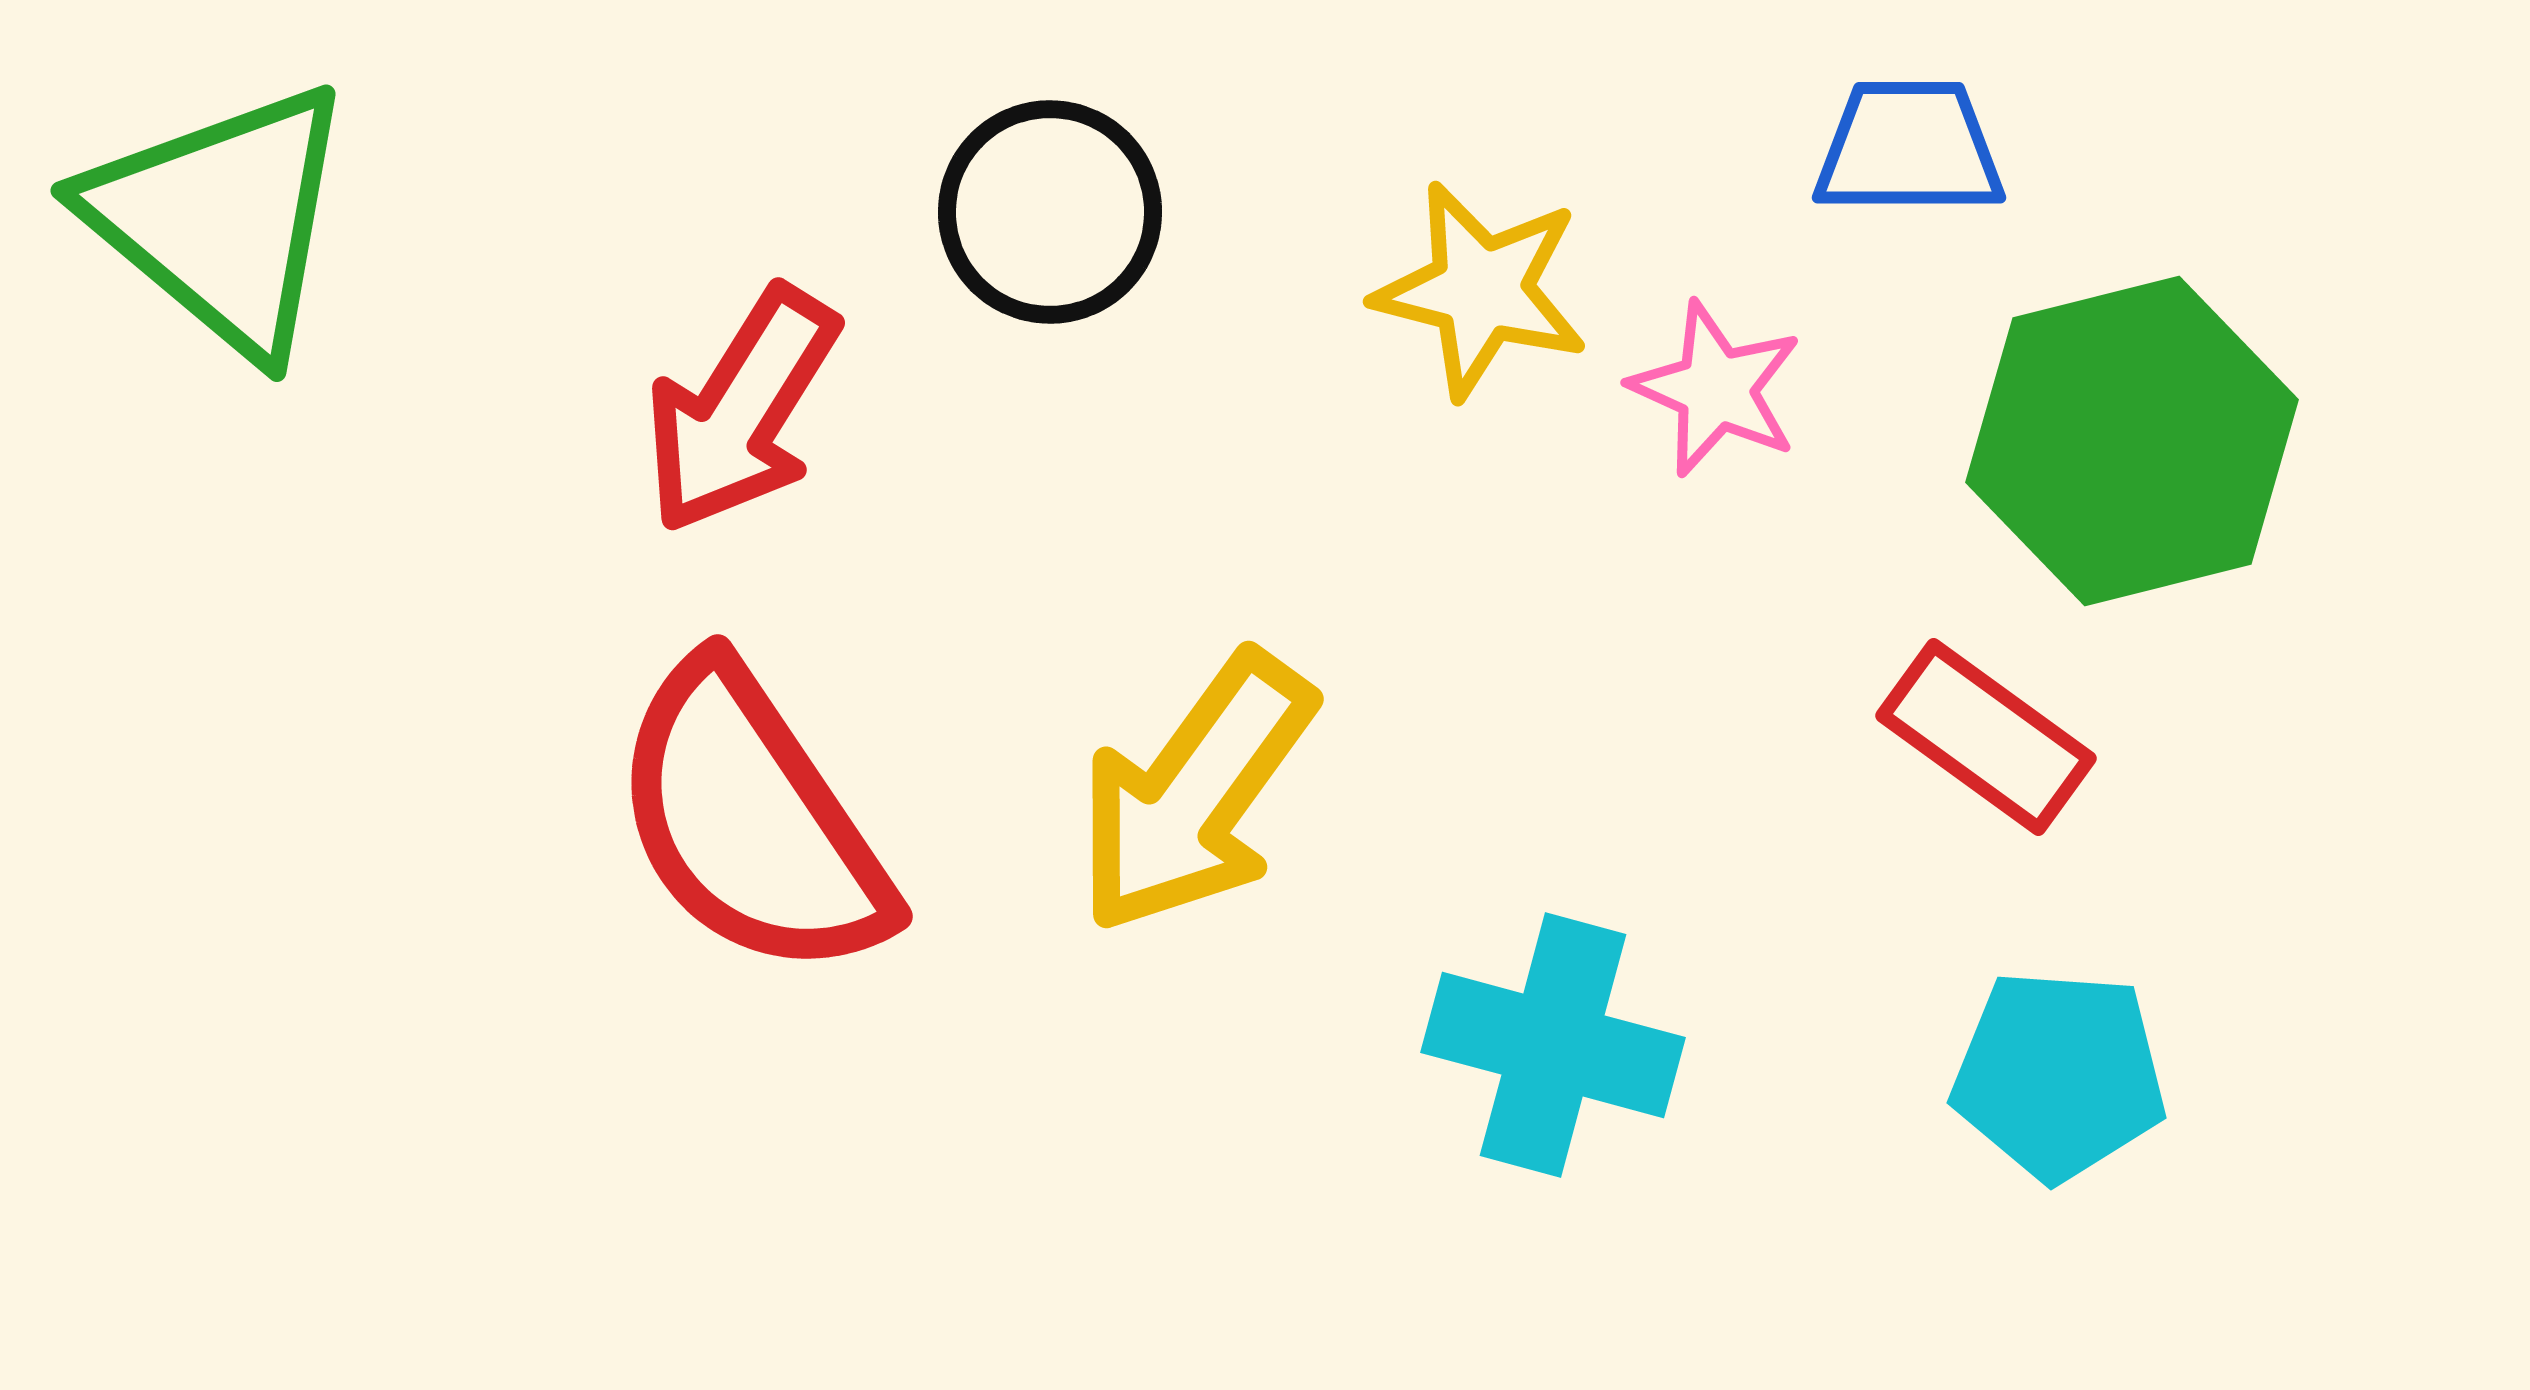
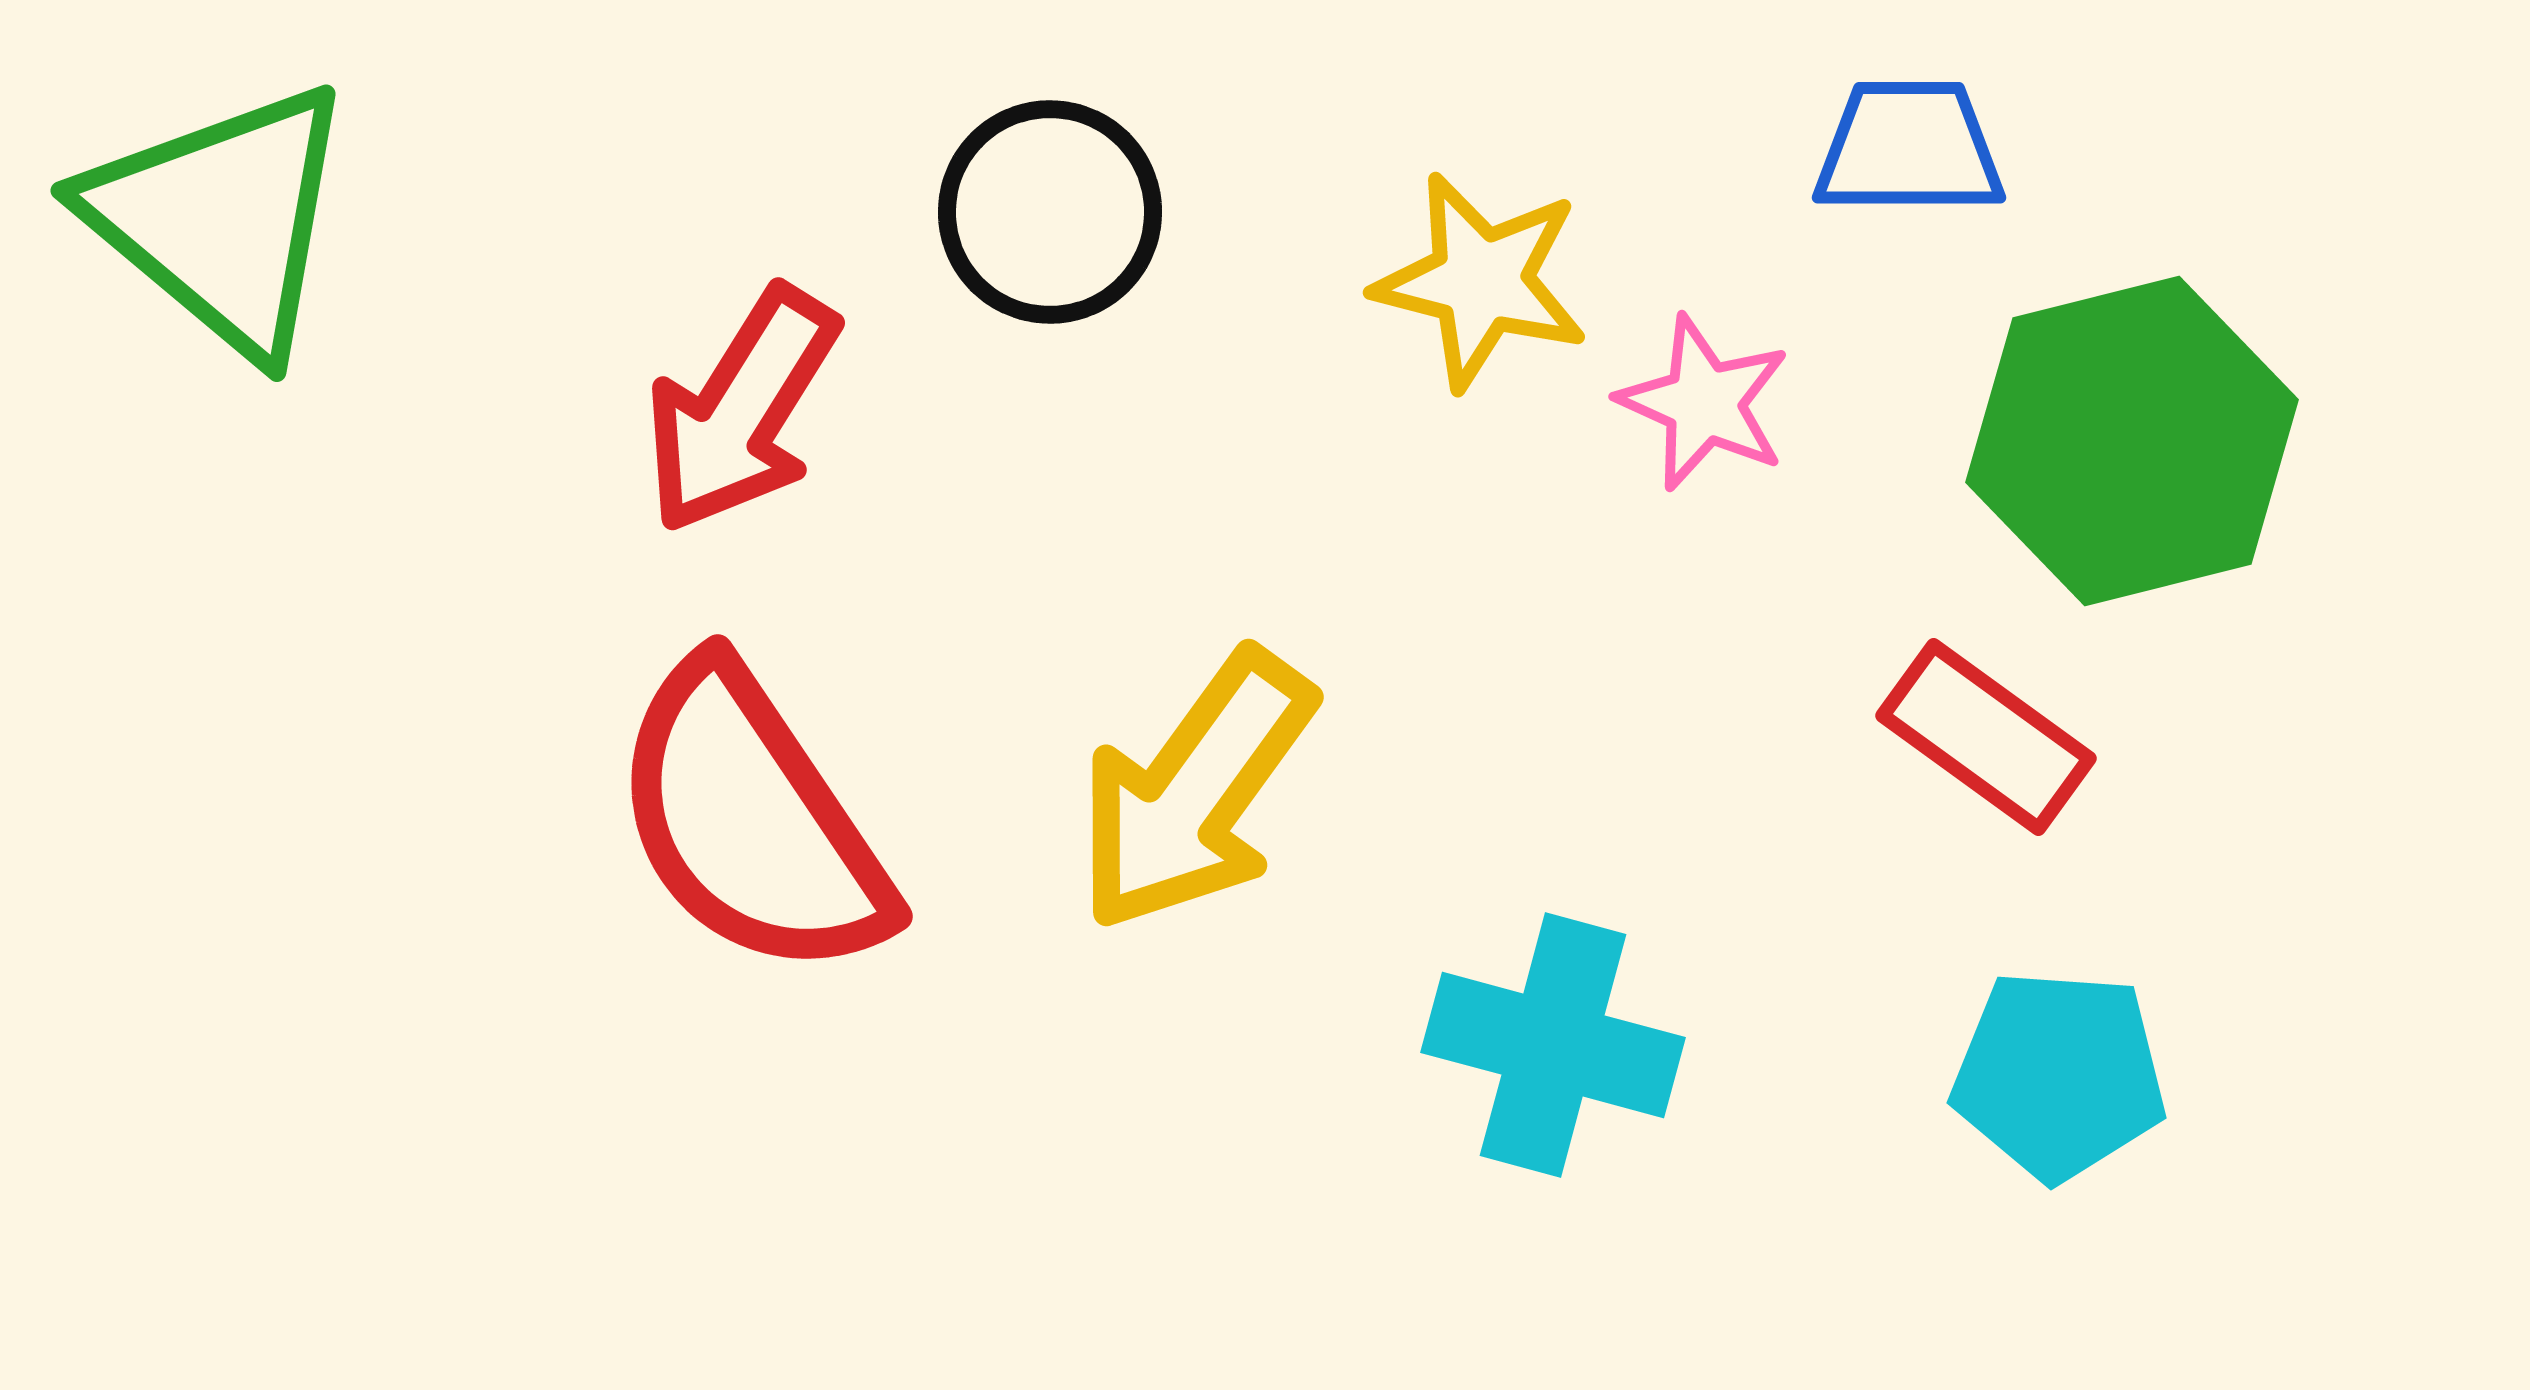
yellow star: moved 9 px up
pink star: moved 12 px left, 14 px down
yellow arrow: moved 2 px up
